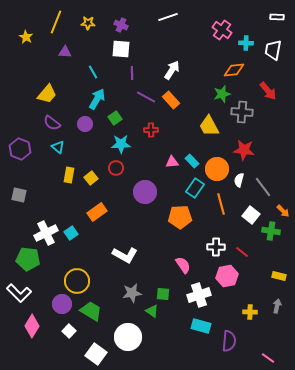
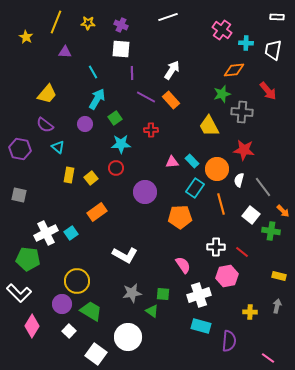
purple semicircle at (52, 123): moved 7 px left, 2 px down
purple hexagon at (20, 149): rotated 10 degrees counterclockwise
